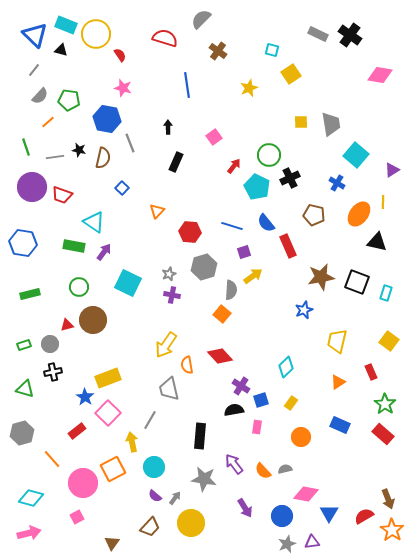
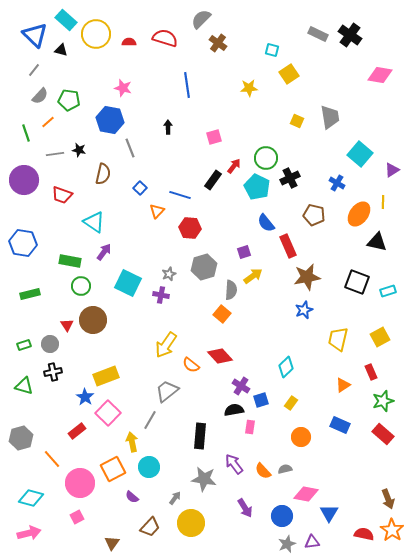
cyan rectangle at (66, 25): moved 5 px up; rotated 20 degrees clockwise
brown cross at (218, 51): moved 8 px up
red semicircle at (120, 55): moved 9 px right, 13 px up; rotated 56 degrees counterclockwise
yellow square at (291, 74): moved 2 px left
yellow star at (249, 88): rotated 18 degrees clockwise
blue hexagon at (107, 119): moved 3 px right, 1 px down
yellow square at (301, 122): moved 4 px left, 1 px up; rotated 24 degrees clockwise
gray trapezoid at (331, 124): moved 1 px left, 7 px up
pink square at (214, 137): rotated 21 degrees clockwise
gray line at (130, 143): moved 5 px down
green line at (26, 147): moved 14 px up
green circle at (269, 155): moved 3 px left, 3 px down
cyan square at (356, 155): moved 4 px right, 1 px up
gray line at (55, 157): moved 3 px up
brown semicircle at (103, 158): moved 16 px down
black rectangle at (176, 162): moved 37 px right, 18 px down; rotated 12 degrees clockwise
purple circle at (32, 187): moved 8 px left, 7 px up
blue square at (122, 188): moved 18 px right
blue line at (232, 226): moved 52 px left, 31 px up
red hexagon at (190, 232): moved 4 px up
green rectangle at (74, 246): moved 4 px left, 15 px down
brown star at (321, 277): moved 14 px left
green circle at (79, 287): moved 2 px right, 1 px up
cyan rectangle at (386, 293): moved 2 px right, 2 px up; rotated 56 degrees clockwise
purple cross at (172, 295): moved 11 px left
red triangle at (67, 325): rotated 48 degrees counterclockwise
yellow trapezoid at (337, 341): moved 1 px right, 2 px up
yellow square at (389, 341): moved 9 px left, 4 px up; rotated 24 degrees clockwise
orange semicircle at (187, 365): moved 4 px right; rotated 42 degrees counterclockwise
yellow rectangle at (108, 378): moved 2 px left, 2 px up
orange triangle at (338, 382): moved 5 px right, 3 px down
green triangle at (25, 389): moved 1 px left, 3 px up
gray trapezoid at (169, 389): moved 2 px left, 2 px down; rotated 65 degrees clockwise
green star at (385, 404): moved 2 px left, 3 px up; rotated 20 degrees clockwise
pink rectangle at (257, 427): moved 7 px left
gray hexagon at (22, 433): moved 1 px left, 5 px down
cyan circle at (154, 467): moved 5 px left
pink circle at (83, 483): moved 3 px left
purple semicircle at (155, 496): moved 23 px left, 1 px down
red semicircle at (364, 516): moved 18 px down; rotated 42 degrees clockwise
